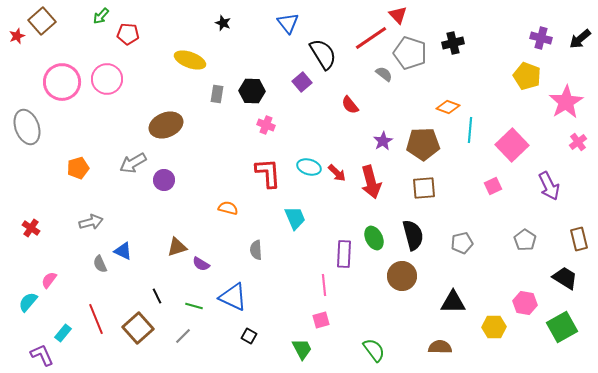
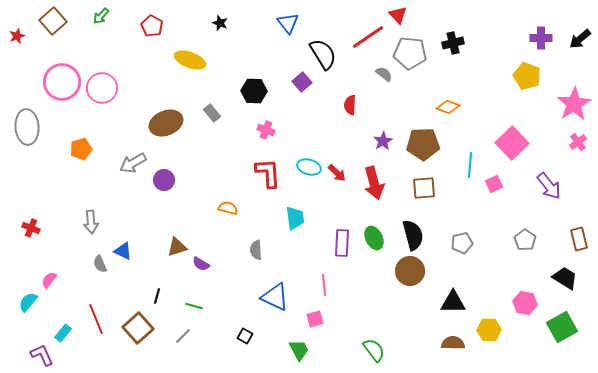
brown square at (42, 21): moved 11 px right
black star at (223, 23): moved 3 px left
red pentagon at (128, 34): moved 24 px right, 8 px up; rotated 25 degrees clockwise
red line at (371, 38): moved 3 px left, 1 px up
purple cross at (541, 38): rotated 15 degrees counterclockwise
gray pentagon at (410, 53): rotated 12 degrees counterclockwise
pink circle at (107, 79): moved 5 px left, 9 px down
black hexagon at (252, 91): moved 2 px right
gray rectangle at (217, 94): moved 5 px left, 19 px down; rotated 48 degrees counterclockwise
pink star at (566, 102): moved 8 px right, 2 px down
red semicircle at (350, 105): rotated 42 degrees clockwise
brown ellipse at (166, 125): moved 2 px up
pink cross at (266, 125): moved 5 px down
gray ellipse at (27, 127): rotated 16 degrees clockwise
cyan line at (470, 130): moved 35 px down
pink square at (512, 145): moved 2 px up
orange pentagon at (78, 168): moved 3 px right, 19 px up
red arrow at (371, 182): moved 3 px right, 1 px down
pink square at (493, 186): moved 1 px right, 2 px up
purple arrow at (549, 186): rotated 12 degrees counterclockwise
cyan trapezoid at (295, 218): rotated 15 degrees clockwise
gray arrow at (91, 222): rotated 100 degrees clockwise
red cross at (31, 228): rotated 12 degrees counterclockwise
purple rectangle at (344, 254): moved 2 px left, 11 px up
brown circle at (402, 276): moved 8 px right, 5 px up
black line at (157, 296): rotated 42 degrees clockwise
blue triangle at (233, 297): moved 42 px right
pink square at (321, 320): moved 6 px left, 1 px up
yellow hexagon at (494, 327): moved 5 px left, 3 px down
black square at (249, 336): moved 4 px left
brown semicircle at (440, 347): moved 13 px right, 4 px up
green trapezoid at (302, 349): moved 3 px left, 1 px down
